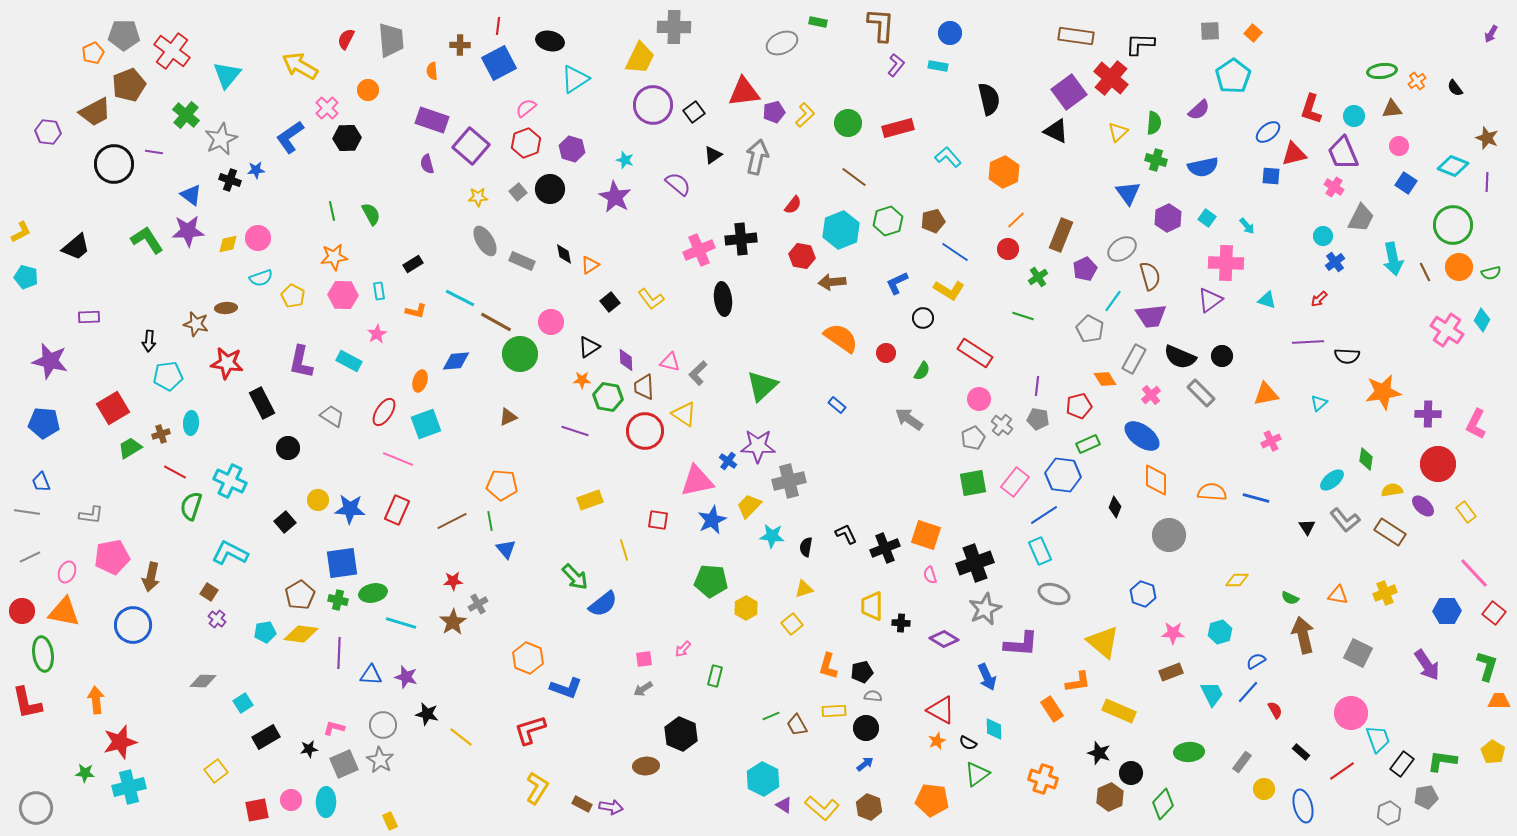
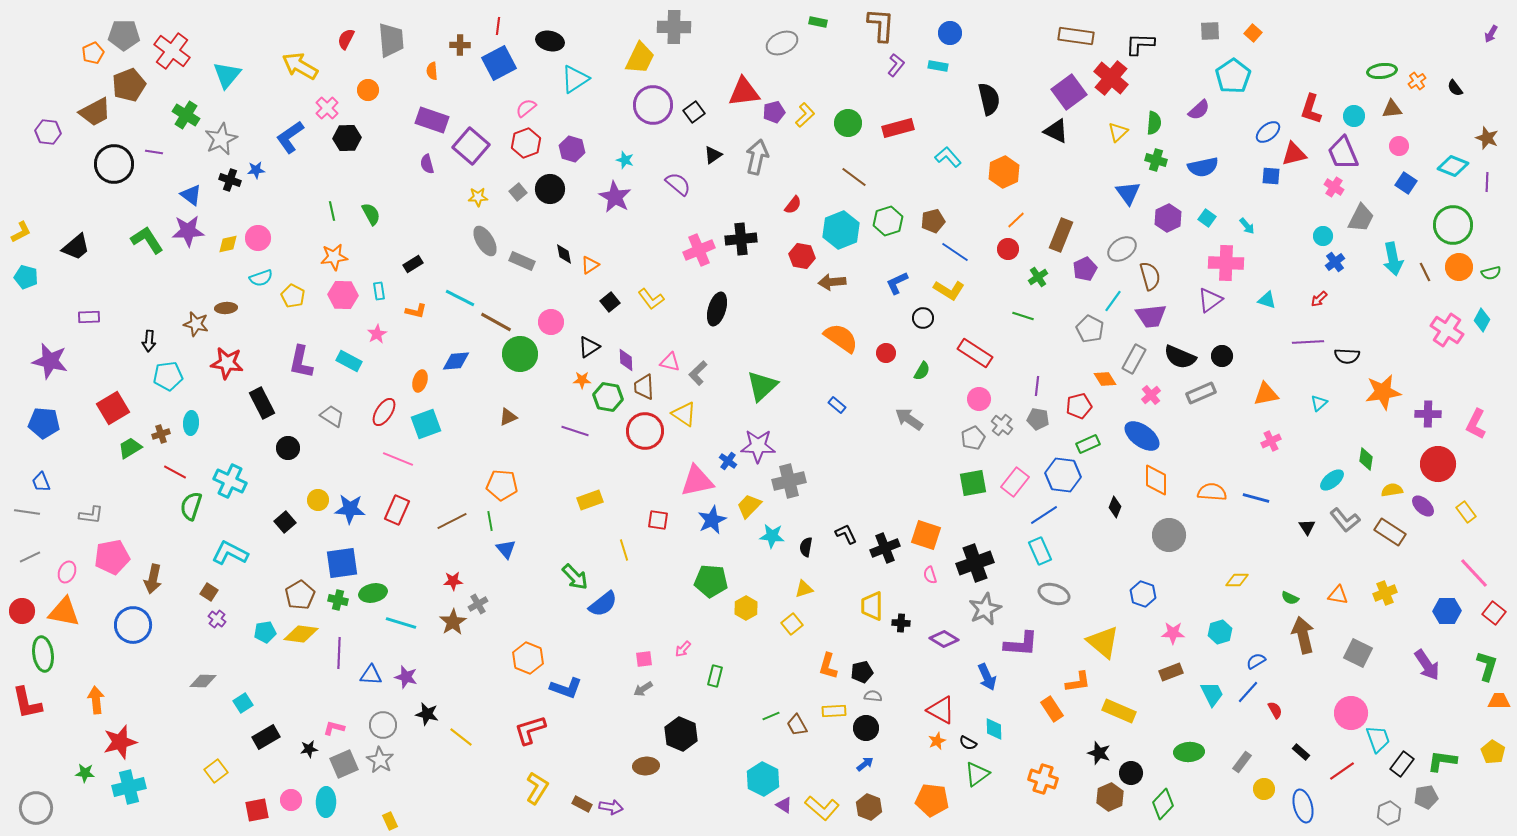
green cross at (186, 115): rotated 8 degrees counterclockwise
black ellipse at (723, 299): moved 6 px left, 10 px down; rotated 24 degrees clockwise
gray rectangle at (1201, 393): rotated 68 degrees counterclockwise
brown arrow at (151, 577): moved 2 px right, 2 px down
